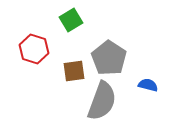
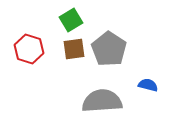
red hexagon: moved 5 px left
gray pentagon: moved 9 px up
brown square: moved 22 px up
gray semicircle: rotated 114 degrees counterclockwise
